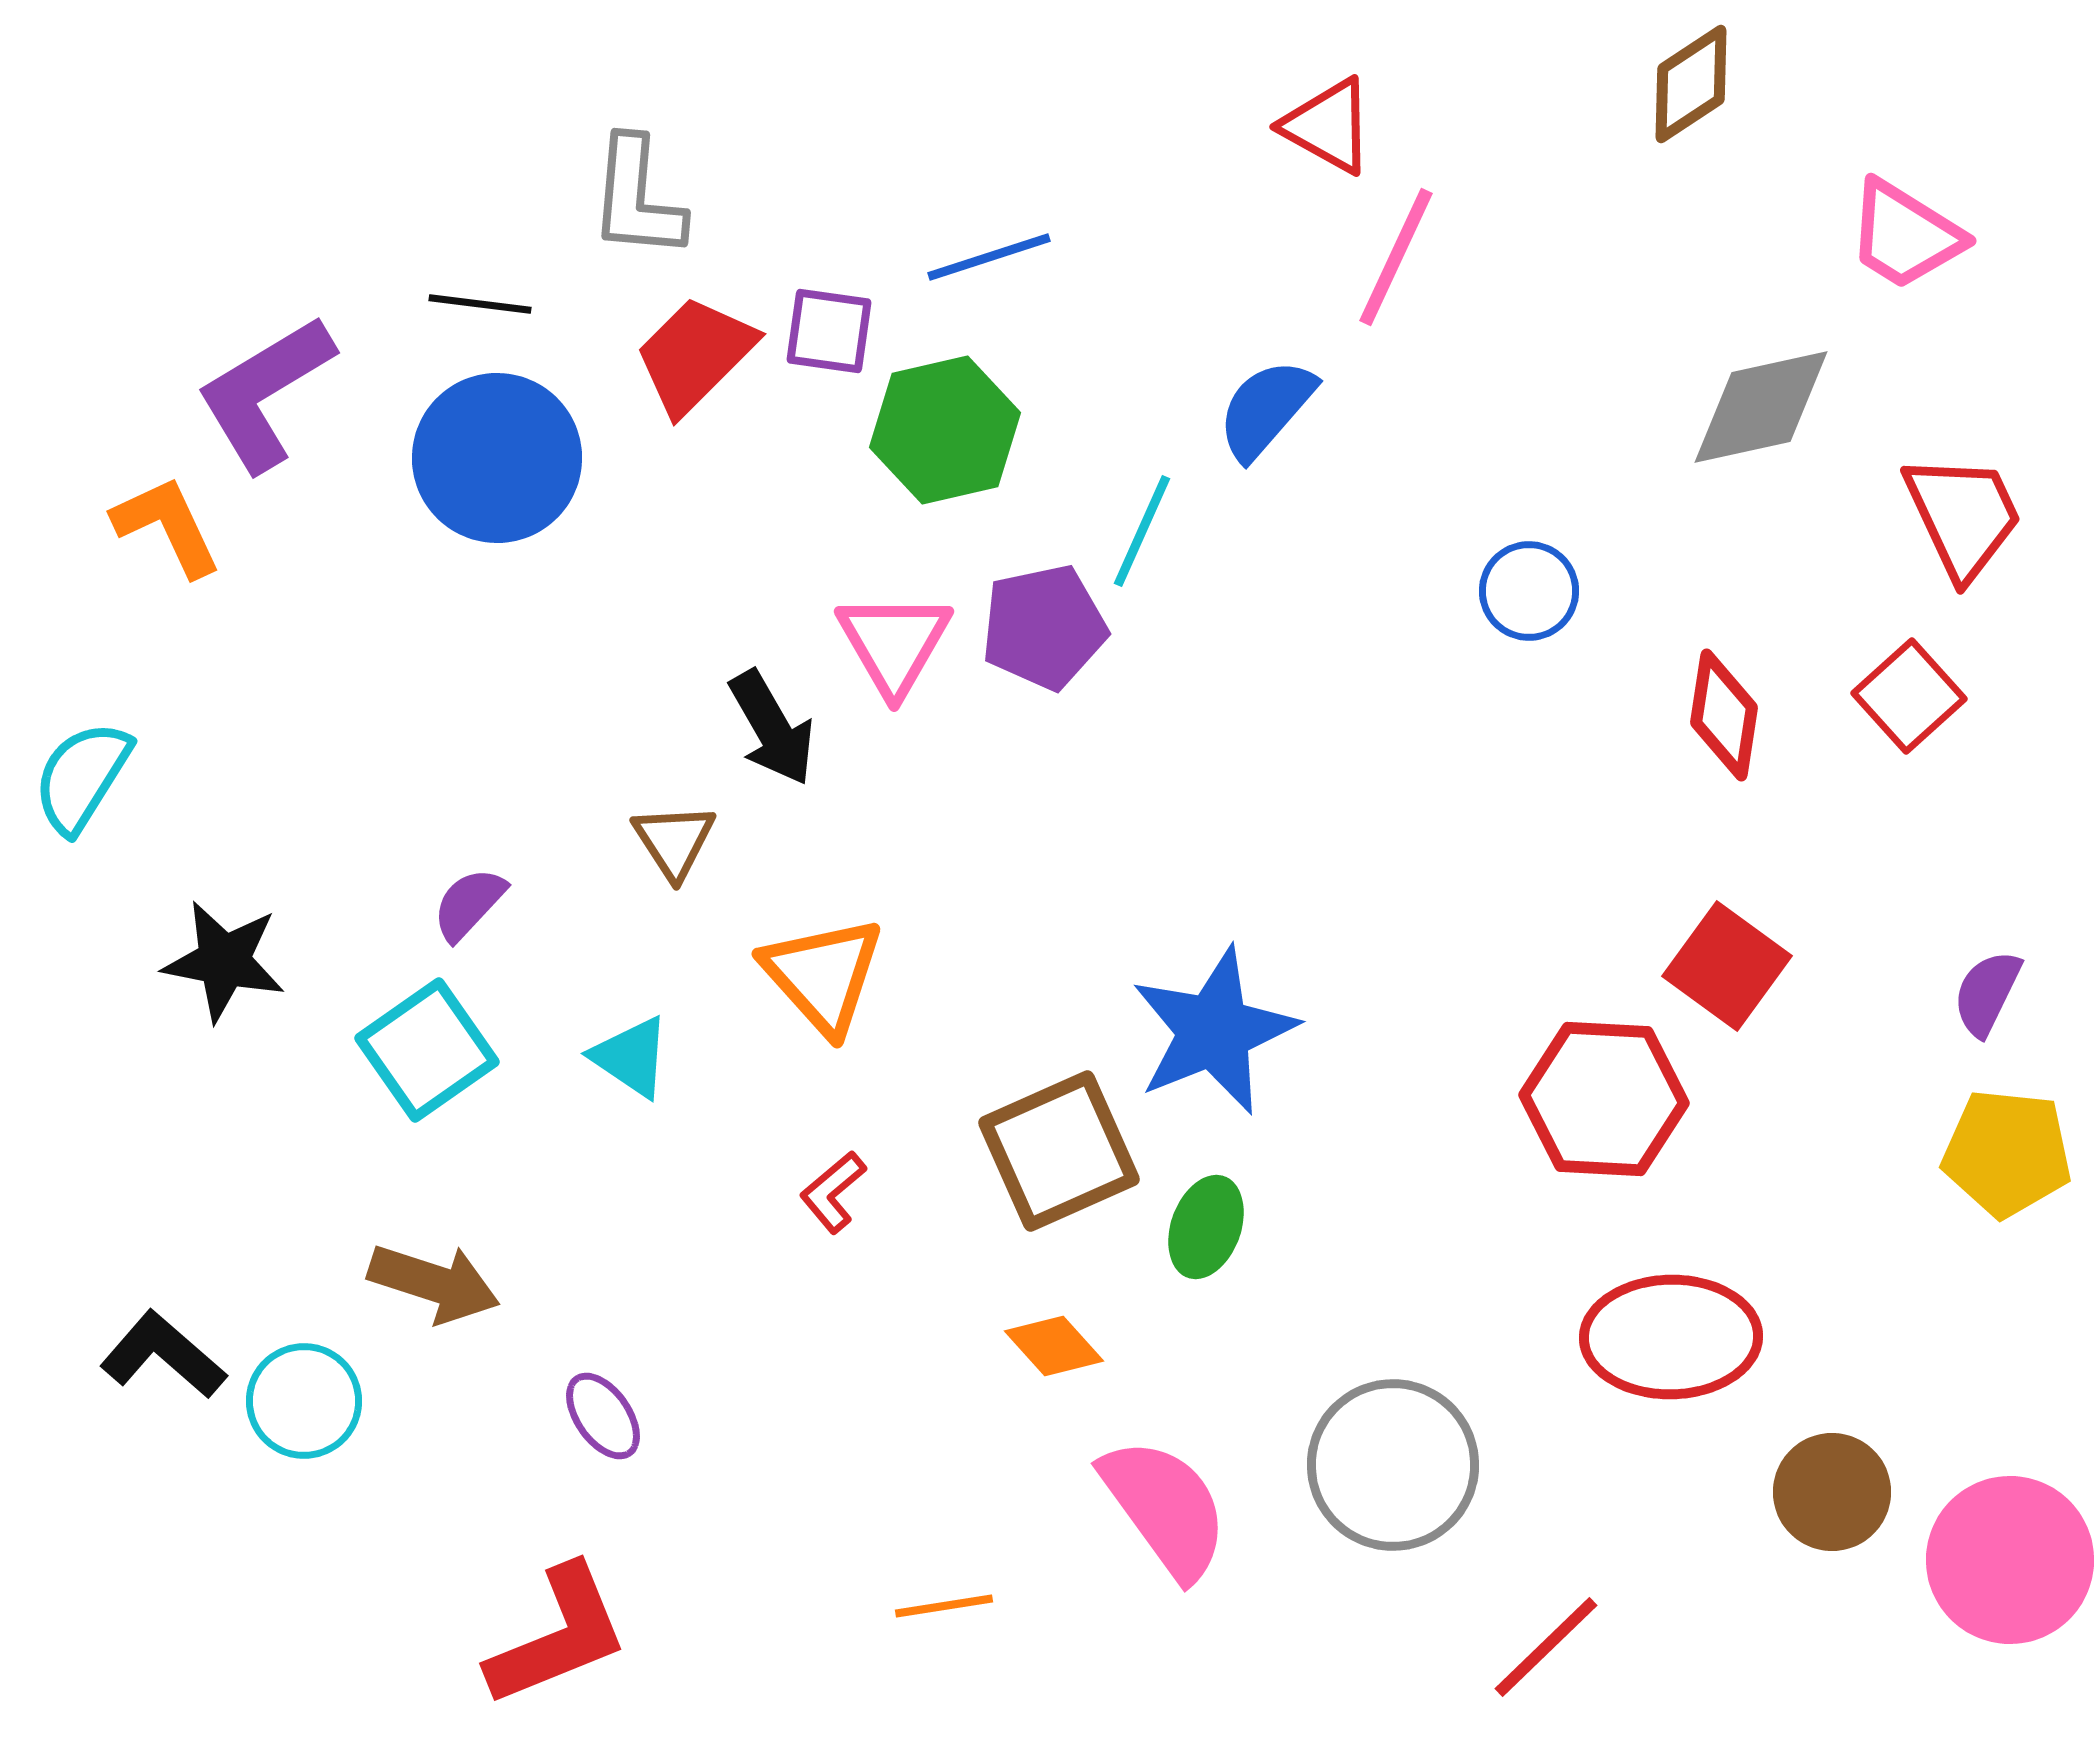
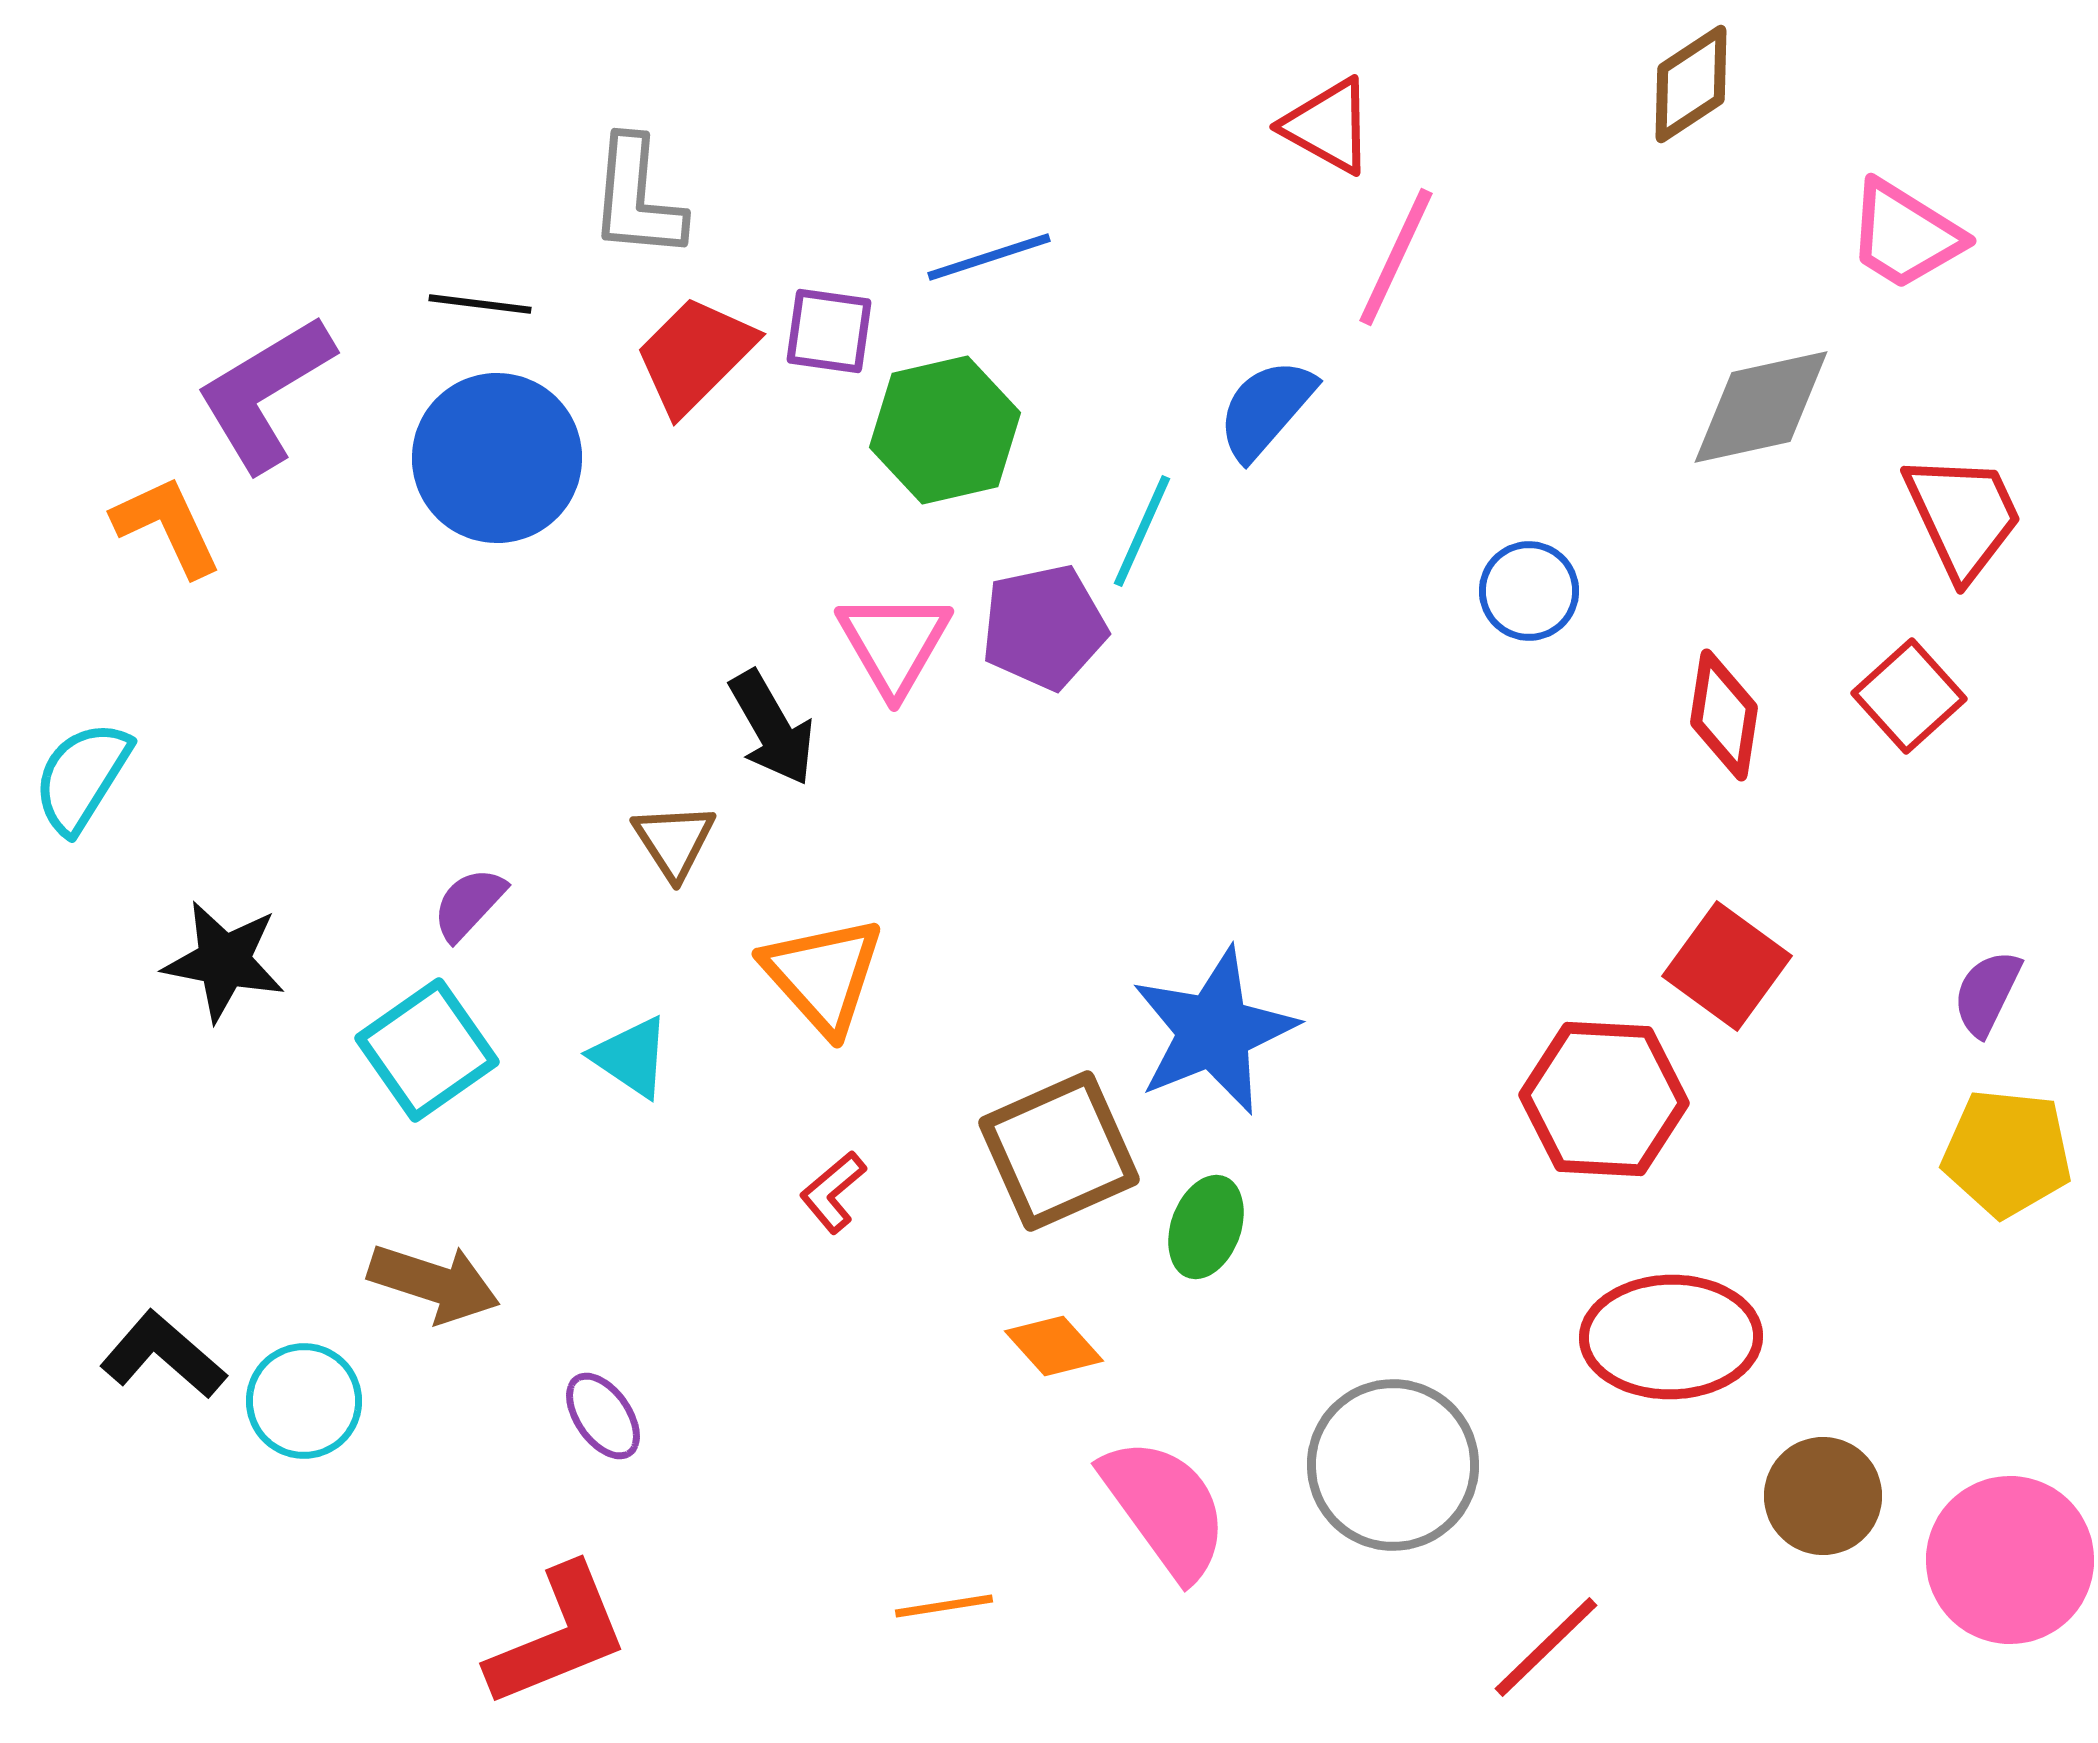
brown circle at (1832, 1492): moved 9 px left, 4 px down
